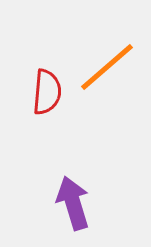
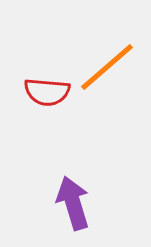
red semicircle: rotated 90 degrees clockwise
